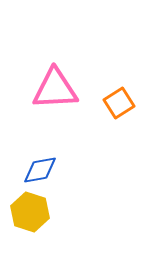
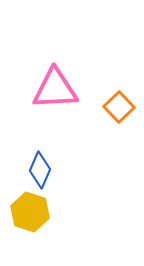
orange square: moved 4 px down; rotated 12 degrees counterclockwise
blue diamond: rotated 57 degrees counterclockwise
